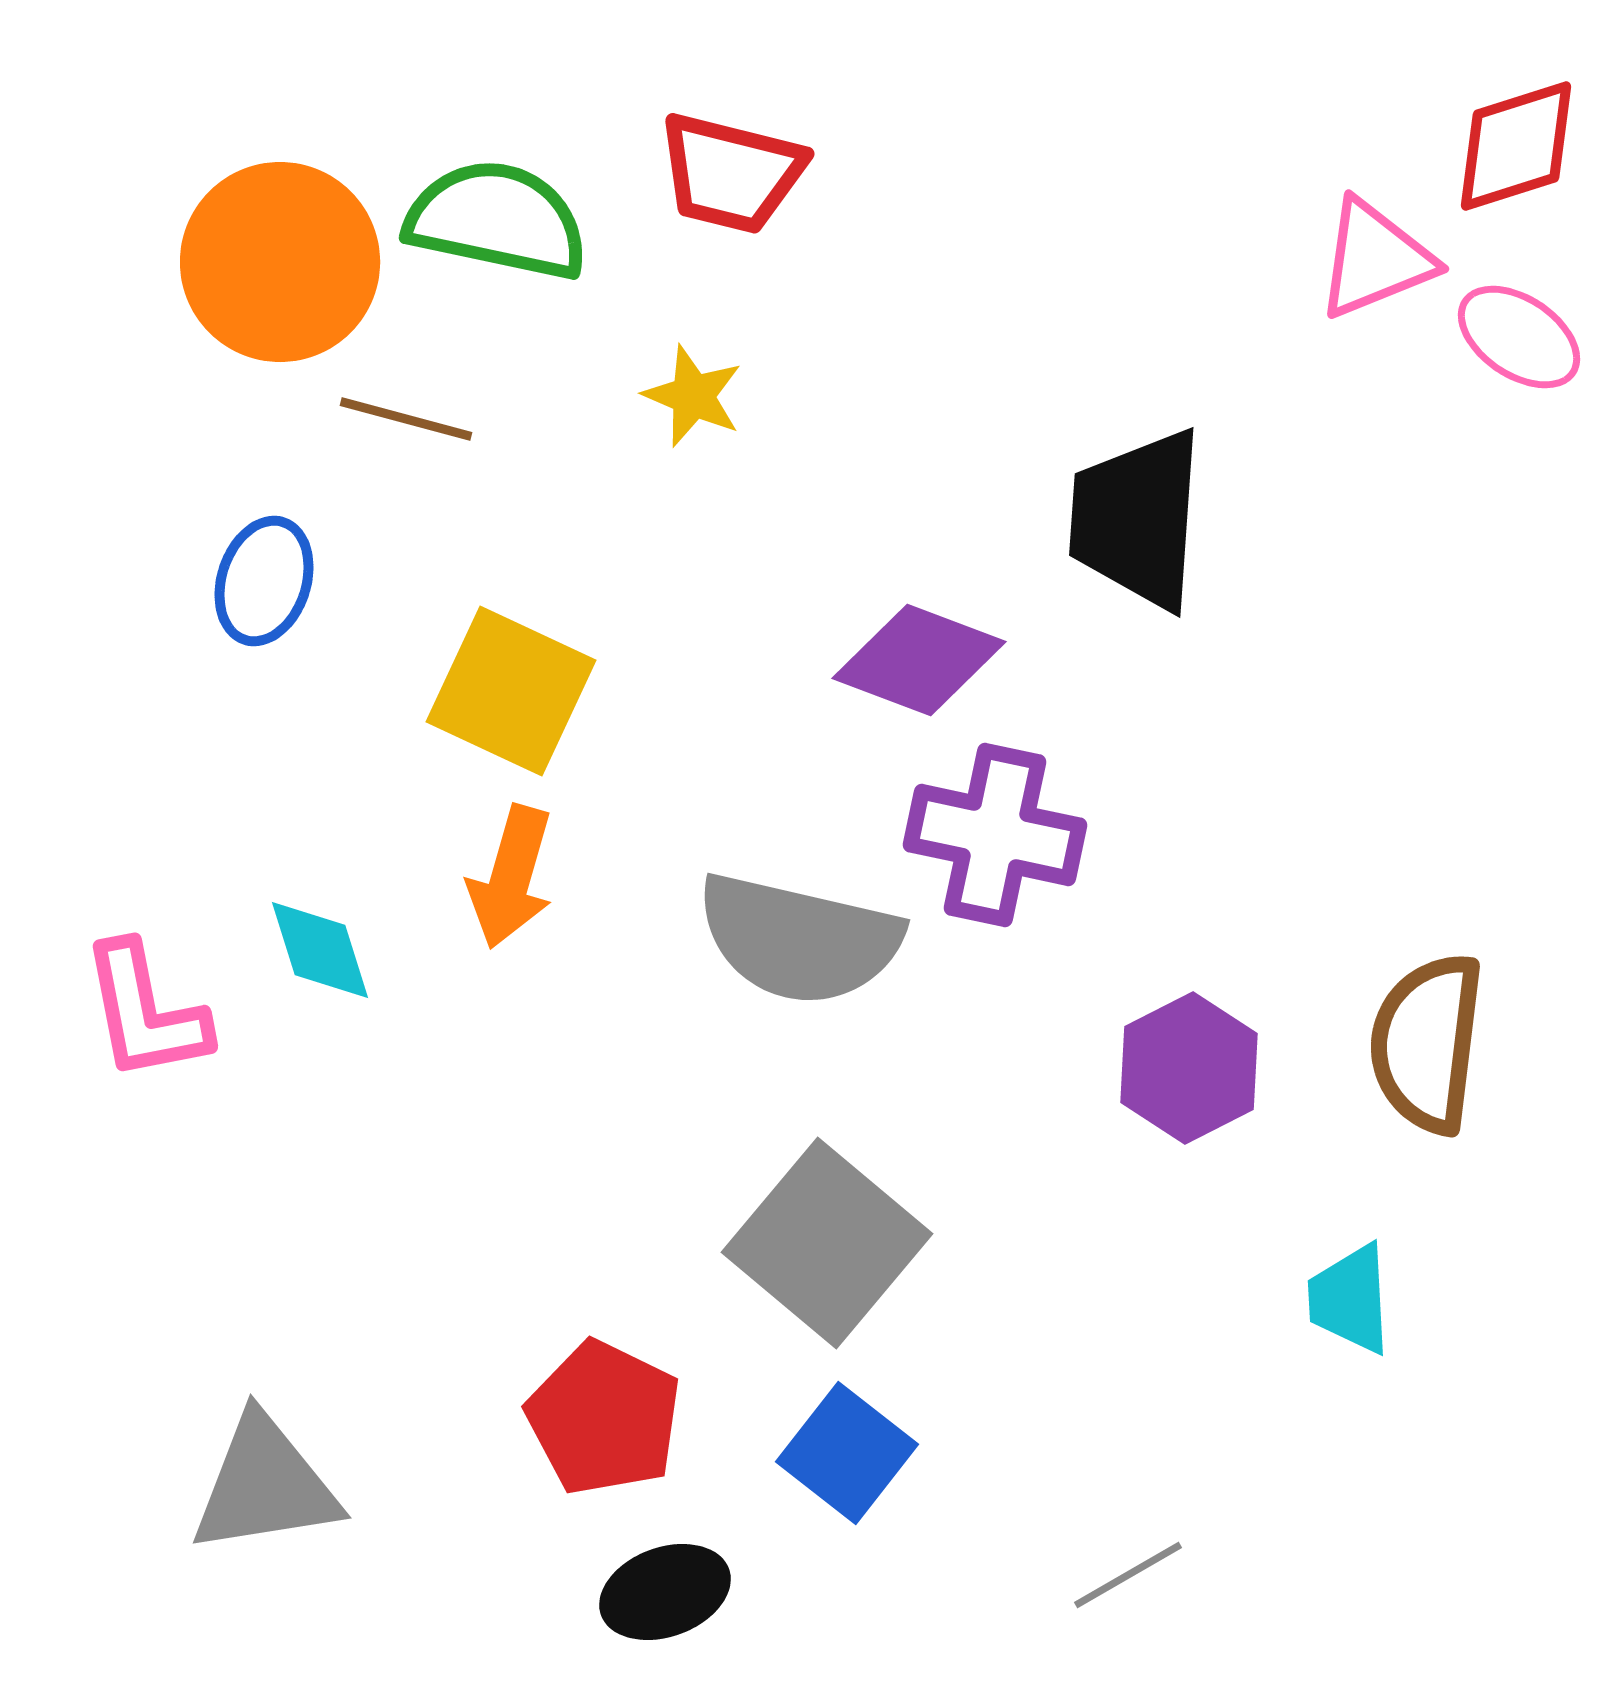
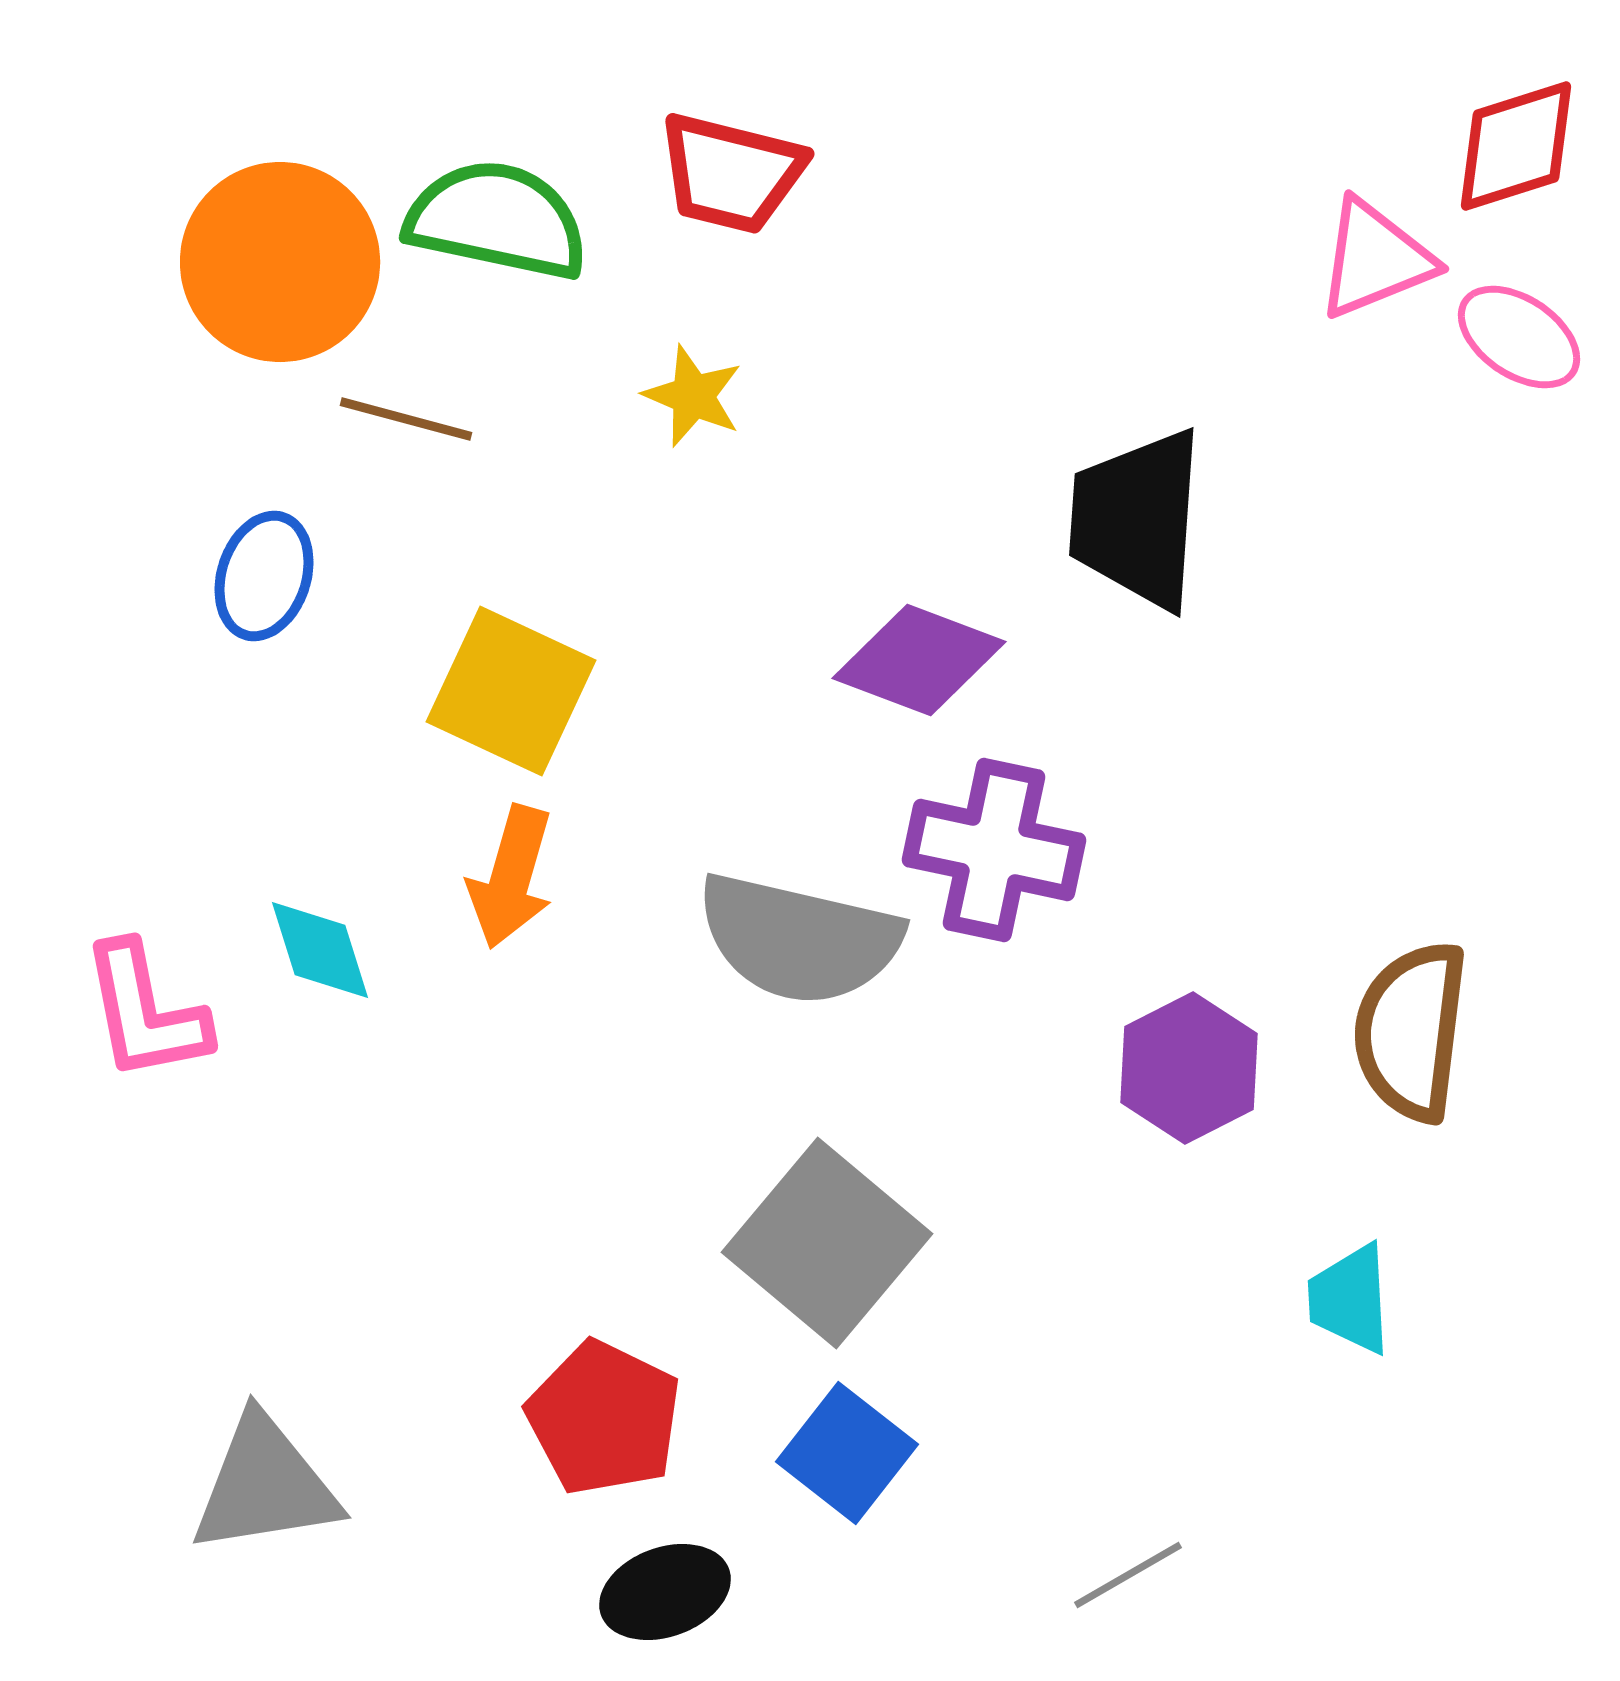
blue ellipse: moved 5 px up
purple cross: moved 1 px left, 15 px down
brown semicircle: moved 16 px left, 12 px up
